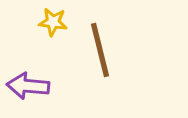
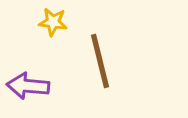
brown line: moved 11 px down
